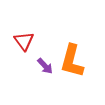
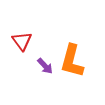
red triangle: moved 2 px left
